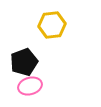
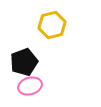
yellow hexagon: rotated 8 degrees counterclockwise
